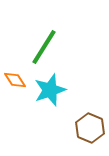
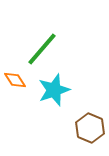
green line: moved 2 px left, 2 px down; rotated 9 degrees clockwise
cyan star: moved 4 px right
